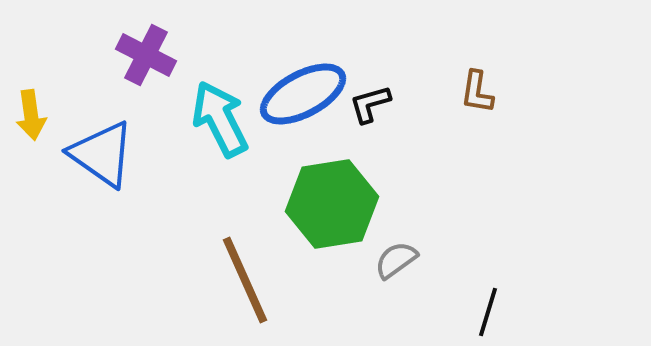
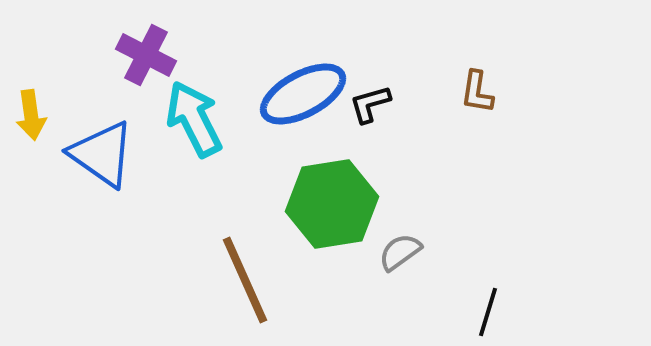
cyan arrow: moved 26 px left
gray semicircle: moved 4 px right, 8 px up
